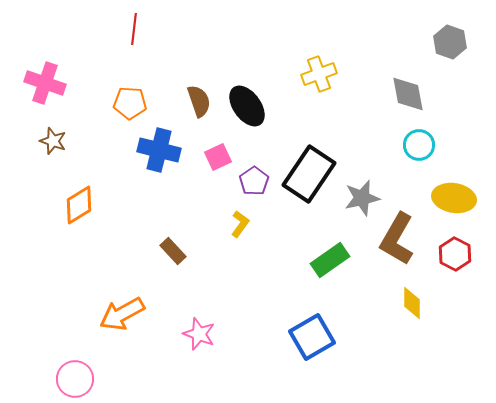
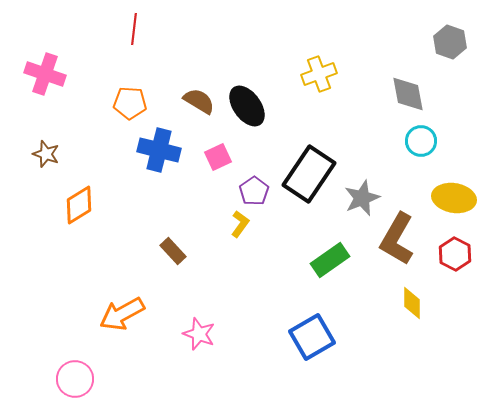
pink cross: moved 9 px up
brown semicircle: rotated 40 degrees counterclockwise
brown star: moved 7 px left, 13 px down
cyan circle: moved 2 px right, 4 px up
purple pentagon: moved 10 px down
gray star: rotated 9 degrees counterclockwise
